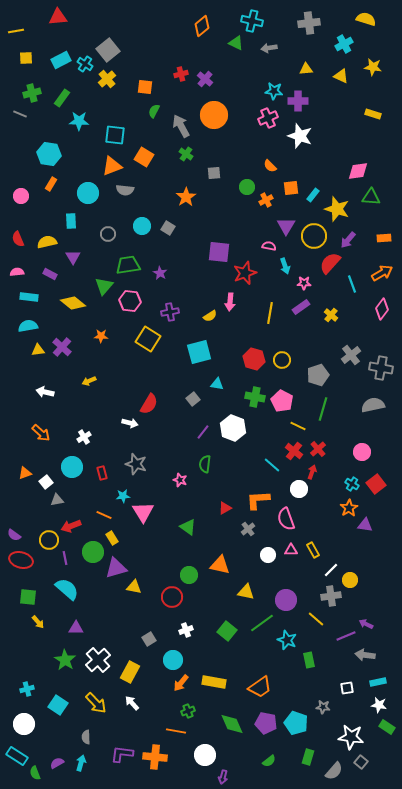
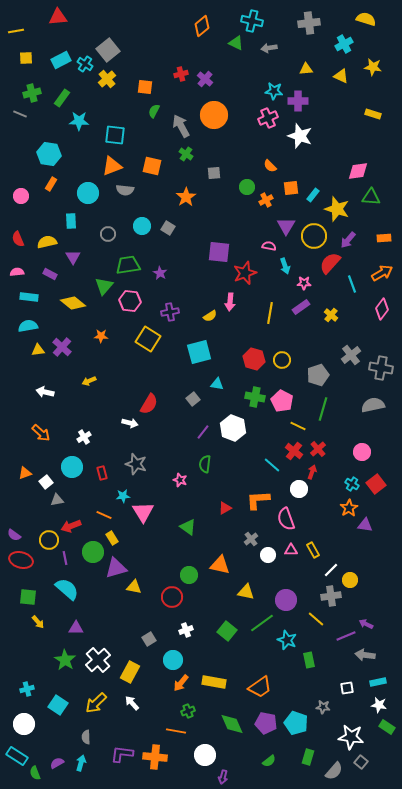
orange square at (144, 157): moved 8 px right, 9 px down; rotated 18 degrees counterclockwise
gray cross at (248, 529): moved 3 px right, 10 px down
yellow arrow at (96, 703): rotated 90 degrees clockwise
